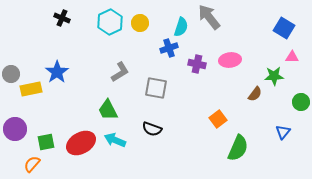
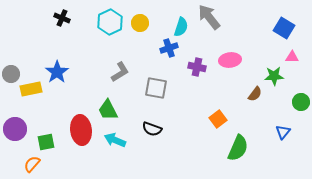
purple cross: moved 3 px down
red ellipse: moved 13 px up; rotated 68 degrees counterclockwise
